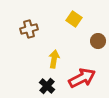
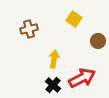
black cross: moved 6 px right, 1 px up
